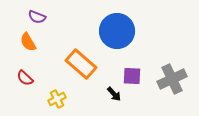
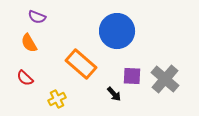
orange semicircle: moved 1 px right, 1 px down
gray cross: moved 7 px left; rotated 24 degrees counterclockwise
